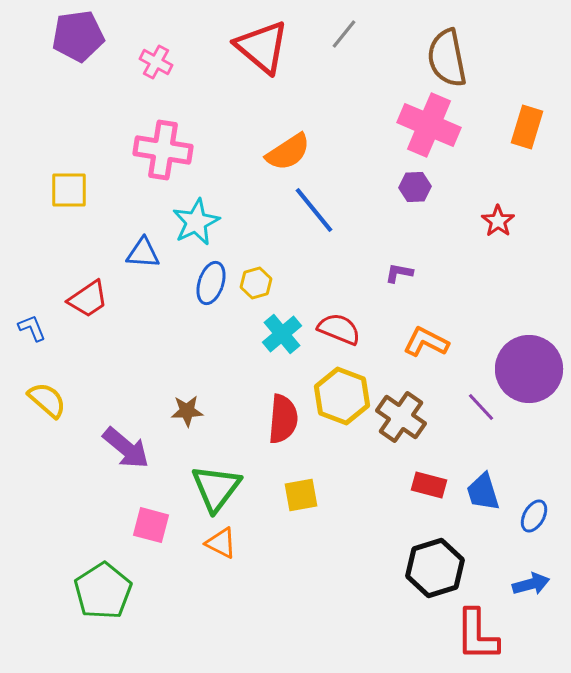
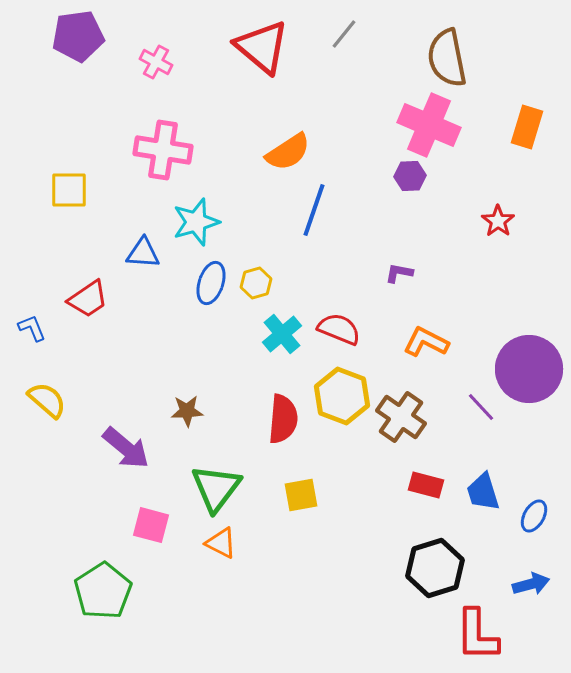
purple hexagon at (415, 187): moved 5 px left, 11 px up
blue line at (314, 210): rotated 58 degrees clockwise
cyan star at (196, 222): rotated 9 degrees clockwise
red rectangle at (429, 485): moved 3 px left
